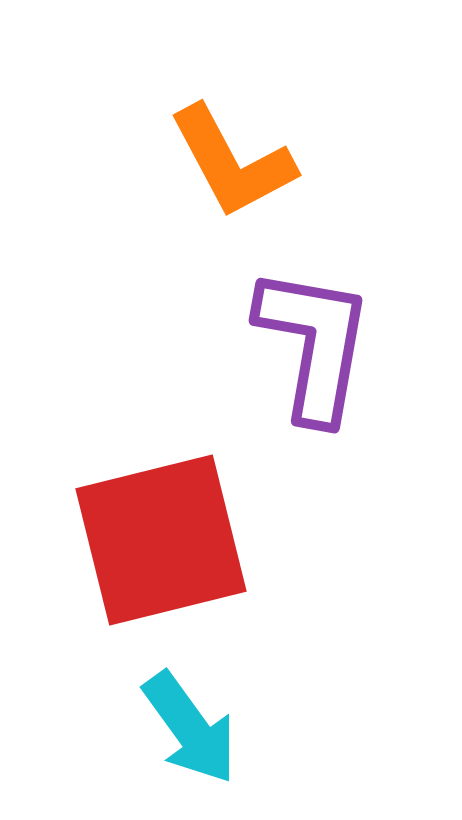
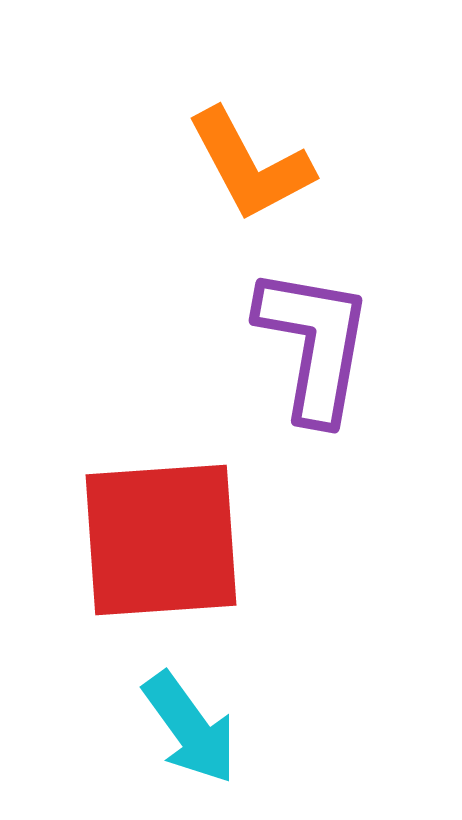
orange L-shape: moved 18 px right, 3 px down
red square: rotated 10 degrees clockwise
